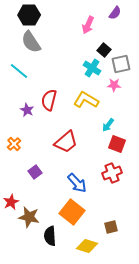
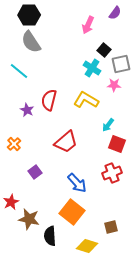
brown star: moved 2 px down
